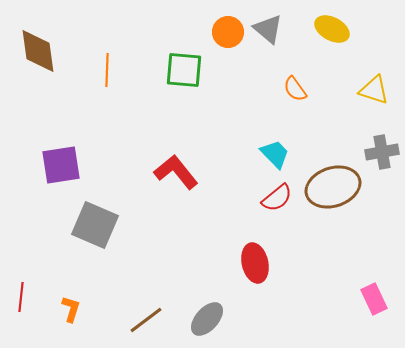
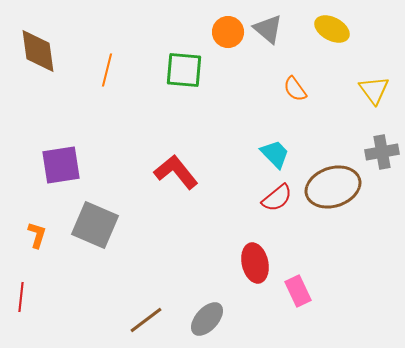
orange line: rotated 12 degrees clockwise
yellow triangle: rotated 36 degrees clockwise
pink rectangle: moved 76 px left, 8 px up
orange L-shape: moved 34 px left, 74 px up
